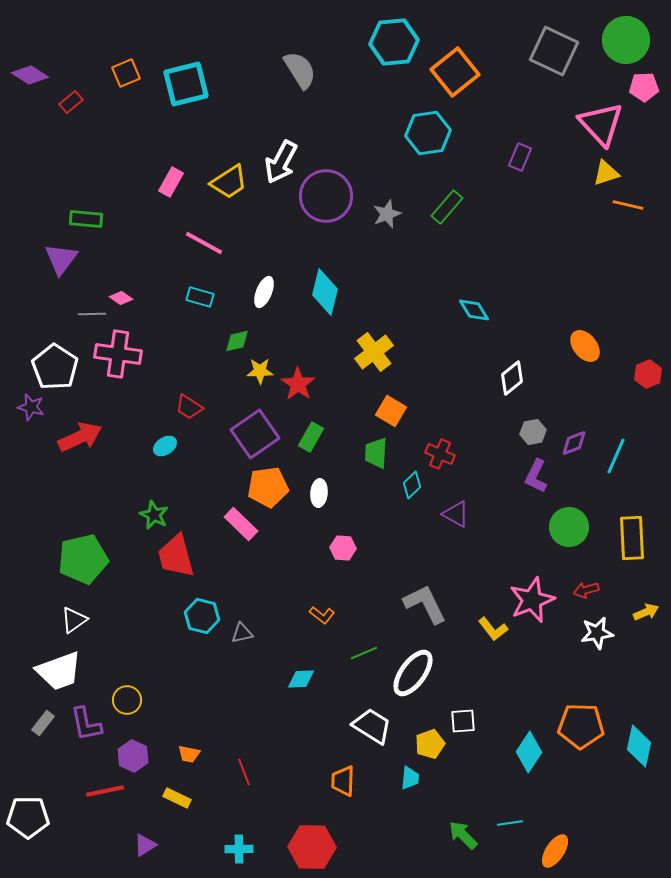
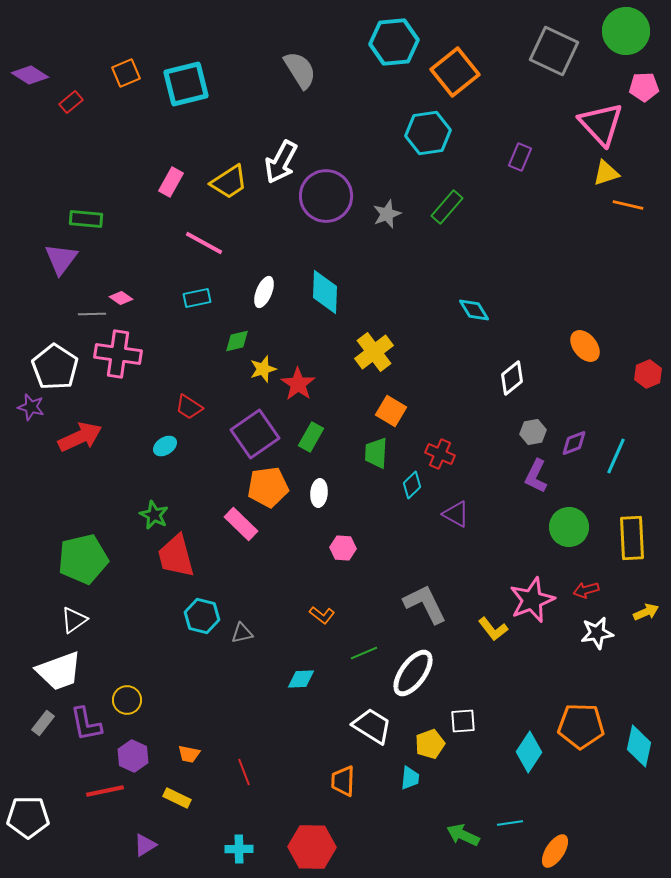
green circle at (626, 40): moved 9 px up
cyan diamond at (325, 292): rotated 12 degrees counterclockwise
cyan rectangle at (200, 297): moved 3 px left, 1 px down; rotated 28 degrees counterclockwise
yellow star at (260, 371): moved 3 px right, 2 px up; rotated 16 degrees counterclockwise
green arrow at (463, 835): rotated 20 degrees counterclockwise
